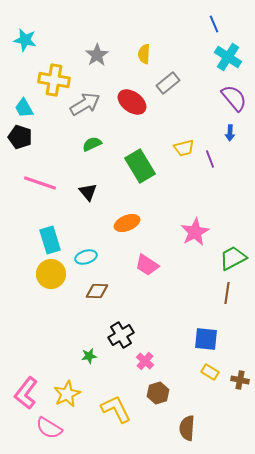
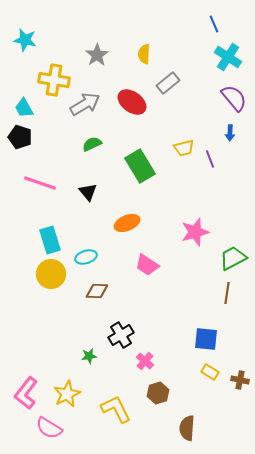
pink star: rotated 12 degrees clockwise
